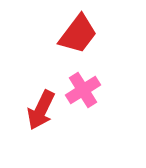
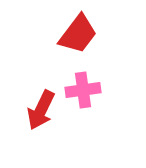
pink cross: rotated 24 degrees clockwise
